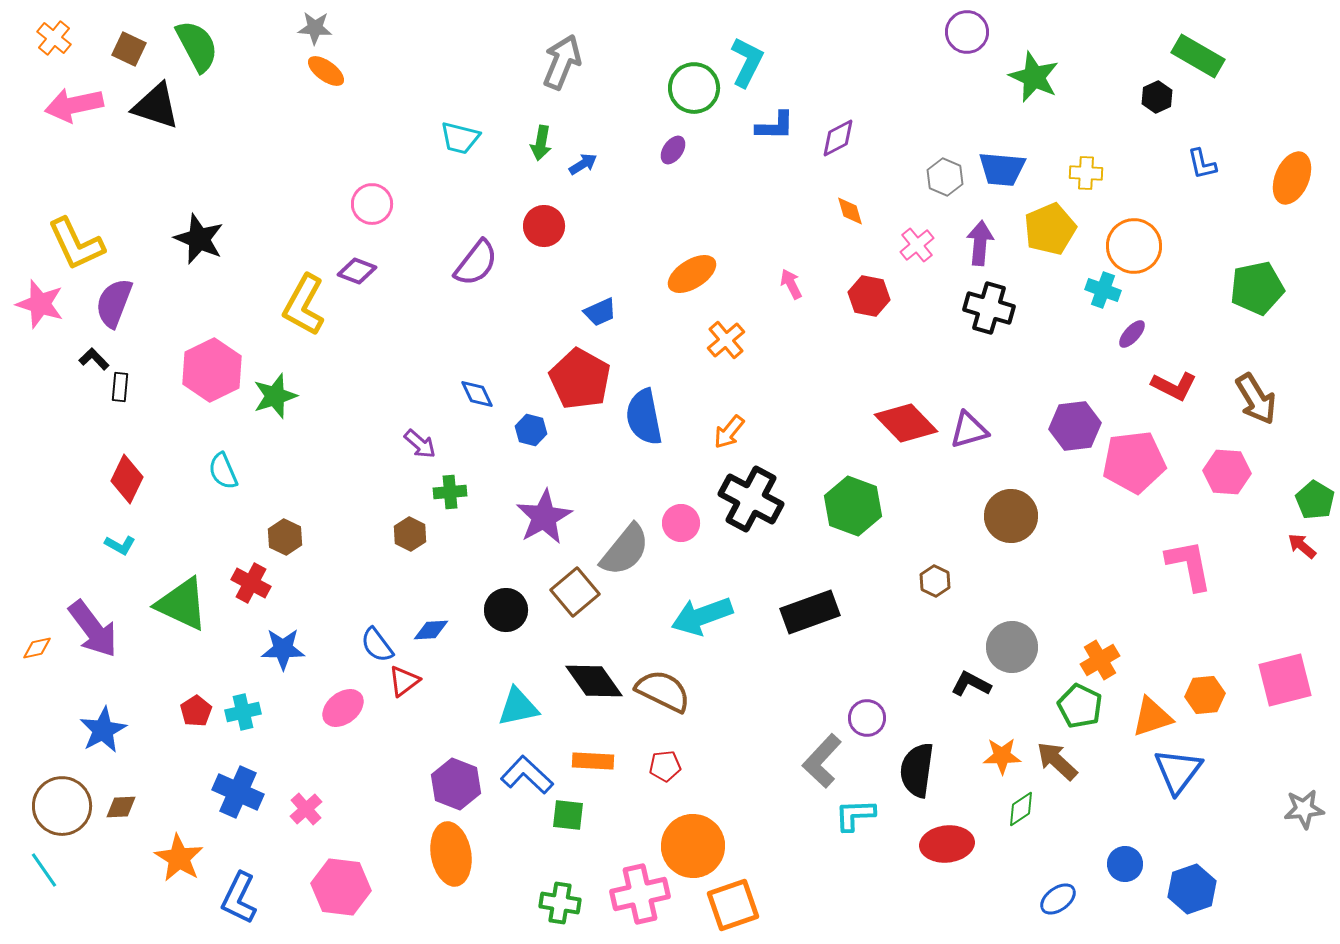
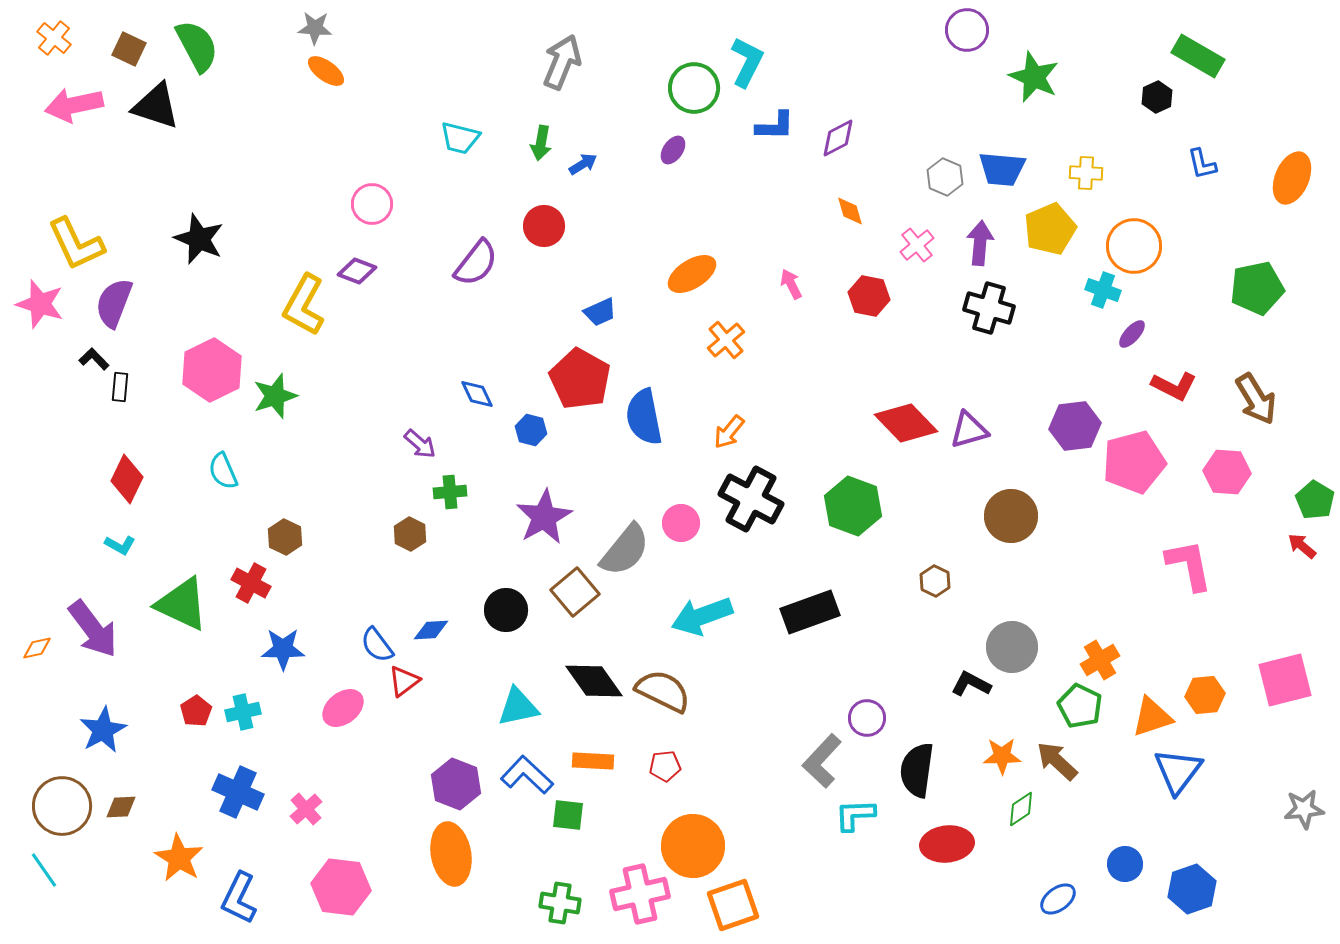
purple circle at (967, 32): moved 2 px up
pink pentagon at (1134, 462): rotated 8 degrees counterclockwise
